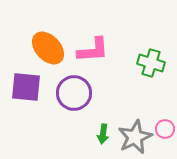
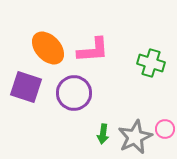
purple square: rotated 12 degrees clockwise
